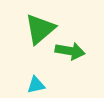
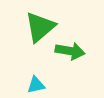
green triangle: moved 2 px up
